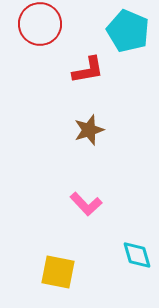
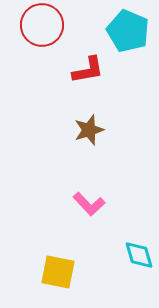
red circle: moved 2 px right, 1 px down
pink L-shape: moved 3 px right
cyan diamond: moved 2 px right
